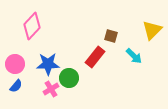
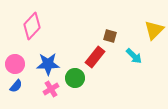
yellow triangle: moved 2 px right
brown square: moved 1 px left
green circle: moved 6 px right
